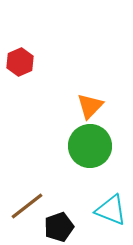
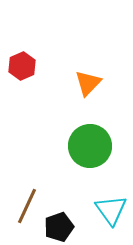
red hexagon: moved 2 px right, 4 px down
orange triangle: moved 2 px left, 23 px up
brown line: rotated 27 degrees counterclockwise
cyan triangle: rotated 32 degrees clockwise
